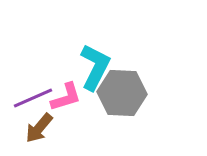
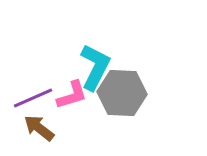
pink L-shape: moved 6 px right, 2 px up
brown arrow: rotated 88 degrees clockwise
